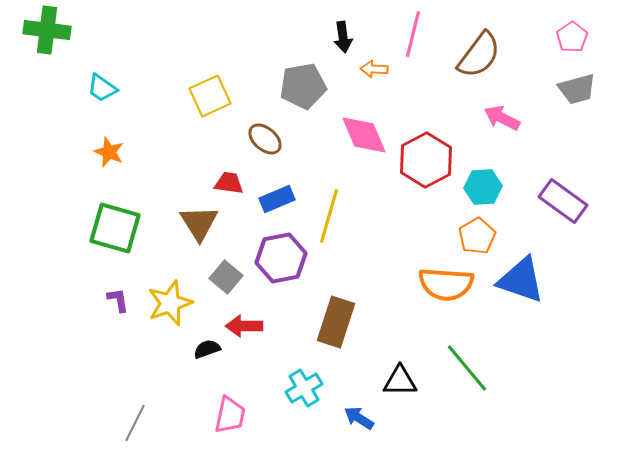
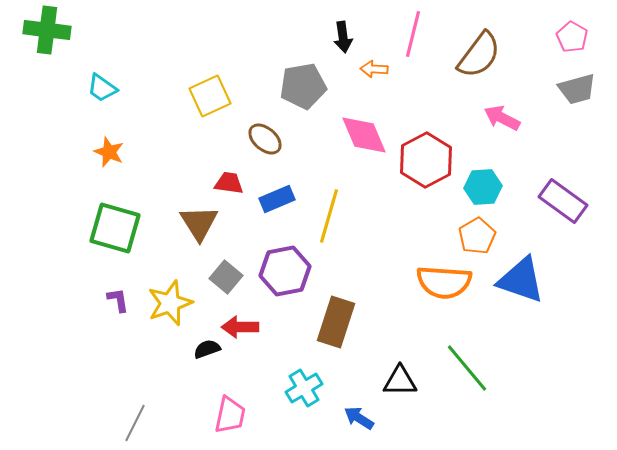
pink pentagon: rotated 8 degrees counterclockwise
purple hexagon: moved 4 px right, 13 px down
orange semicircle: moved 2 px left, 2 px up
red arrow: moved 4 px left, 1 px down
